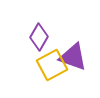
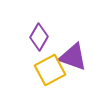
yellow square: moved 2 px left, 5 px down
